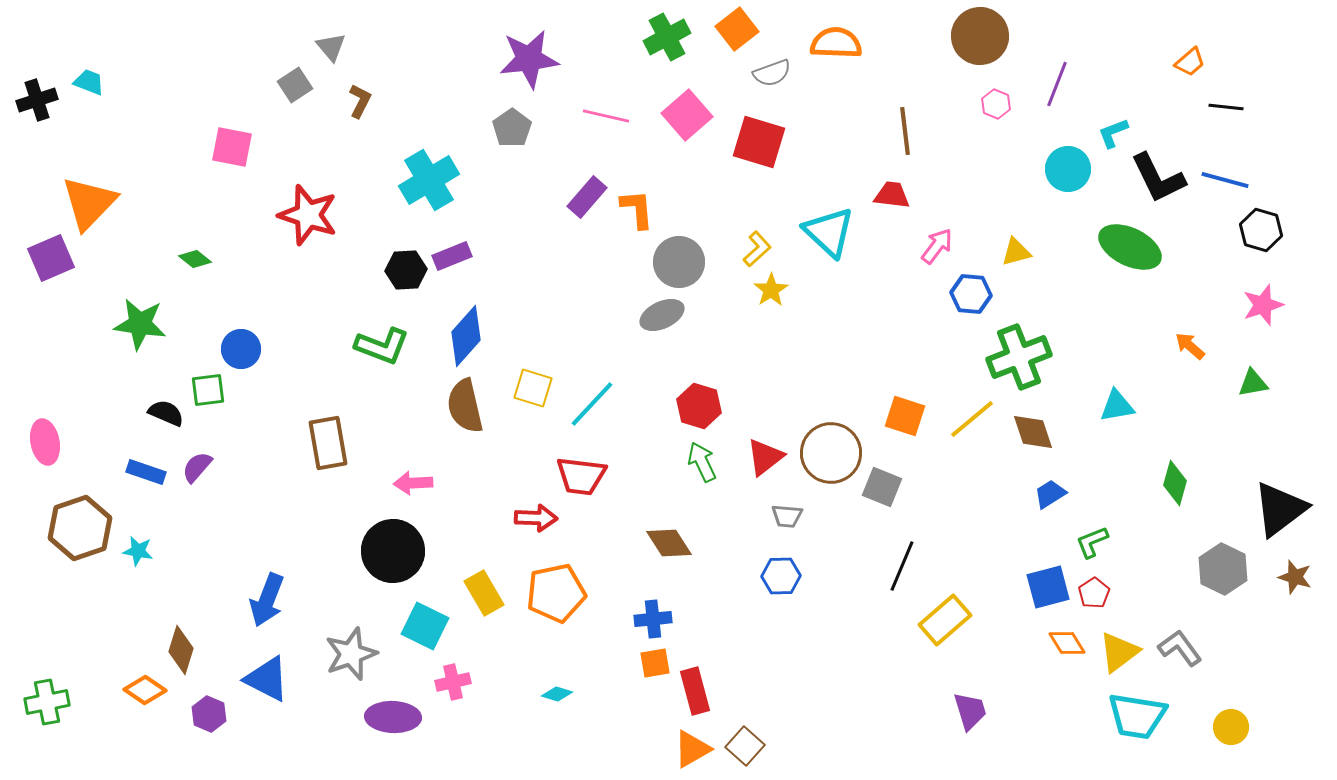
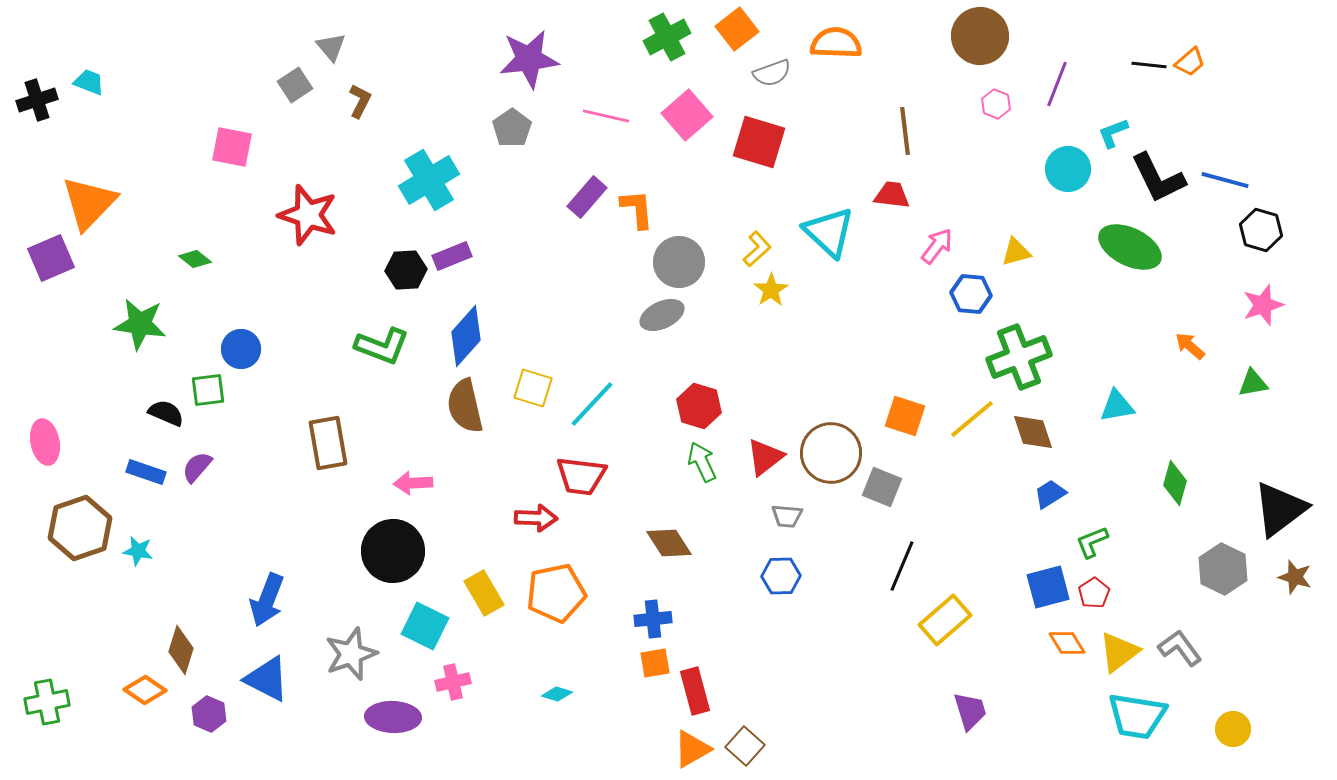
black line at (1226, 107): moved 77 px left, 42 px up
yellow circle at (1231, 727): moved 2 px right, 2 px down
